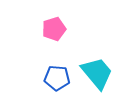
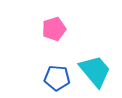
cyan trapezoid: moved 2 px left, 2 px up
